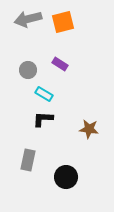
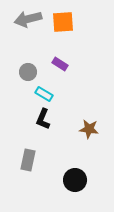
orange square: rotated 10 degrees clockwise
gray circle: moved 2 px down
black L-shape: rotated 70 degrees counterclockwise
black circle: moved 9 px right, 3 px down
